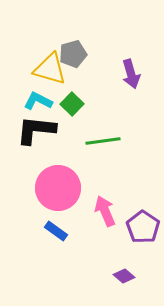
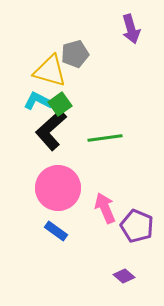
gray pentagon: moved 2 px right
yellow triangle: moved 2 px down
purple arrow: moved 45 px up
green square: moved 12 px left; rotated 10 degrees clockwise
black L-shape: moved 15 px right; rotated 48 degrees counterclockwise
green line: moved 2 px right, 3 px up
pink arrow: moved 3 px up
purple pentagon: moved 6 px left, 1 px up; rotated 12 degrees counterclockwise
